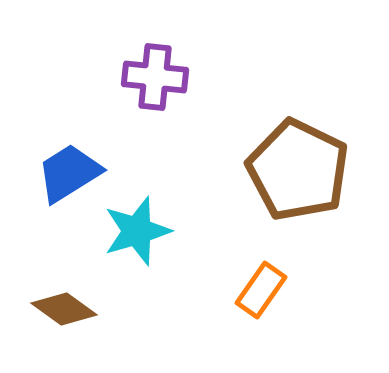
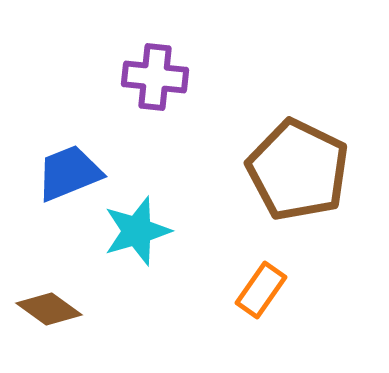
blue trapezoid: rotated 10 degrees clockwise
brown diamond: moved 15 px left
